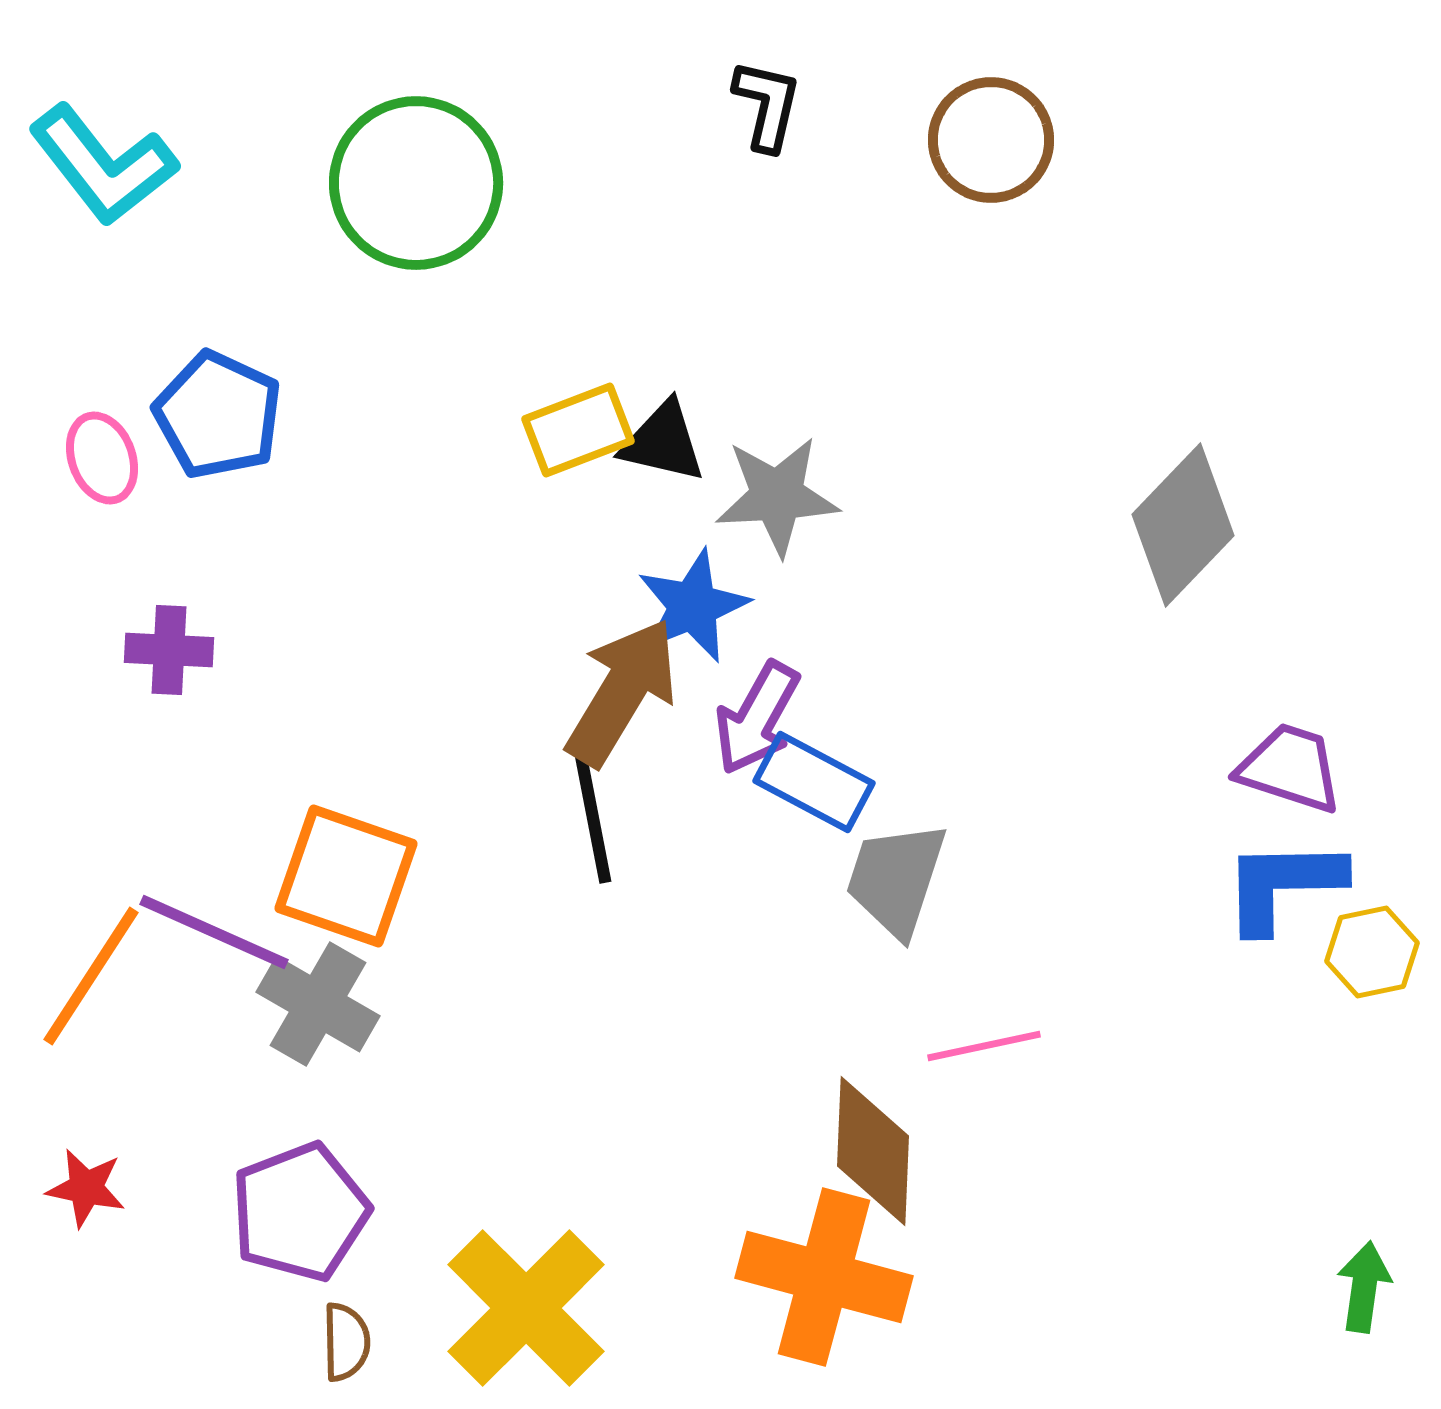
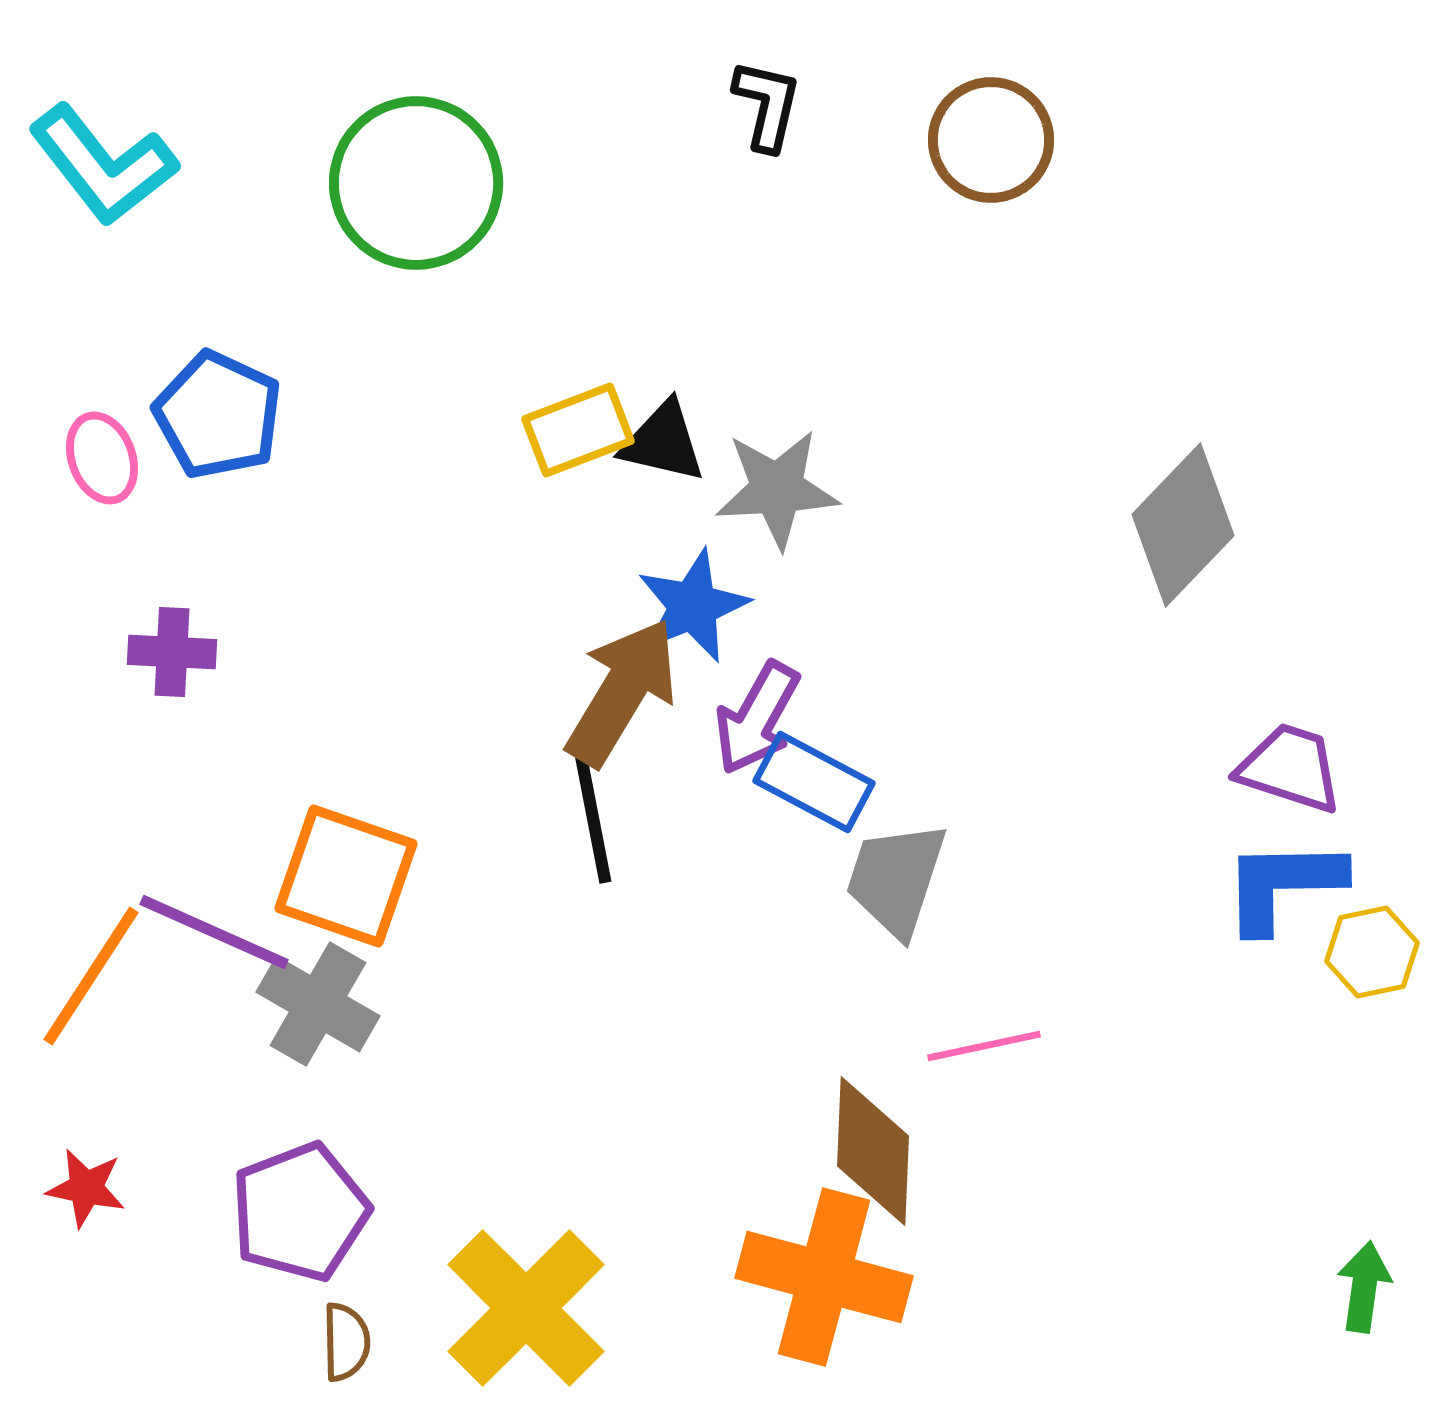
gray star: moved 7 px up
purple cross: moved 3 px right, 2 px down
